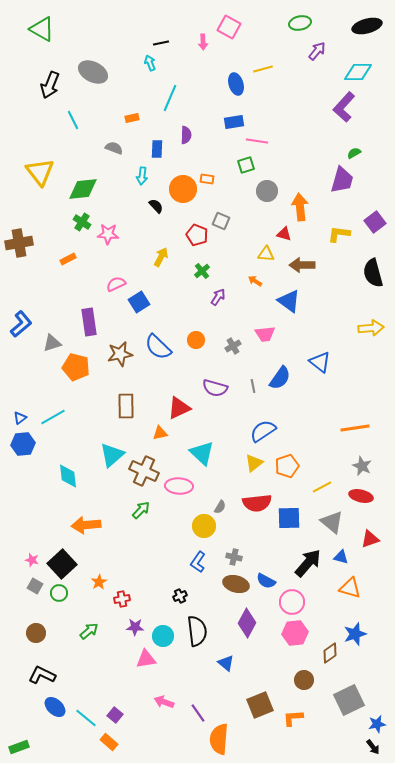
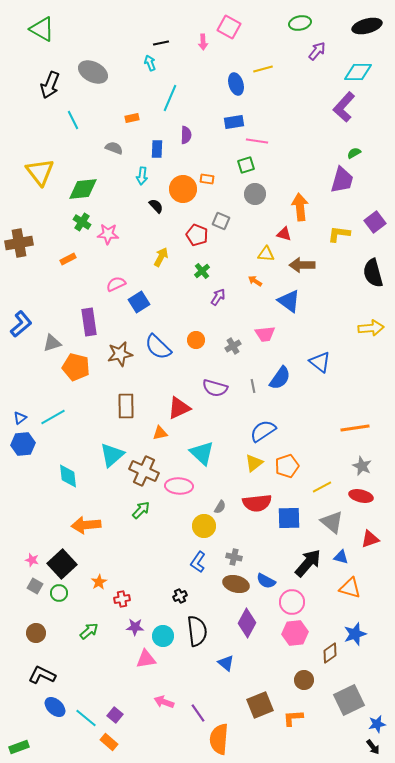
gray circle at (267, 191): moved 12 px left, 3 px down
